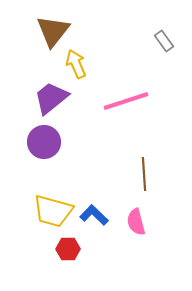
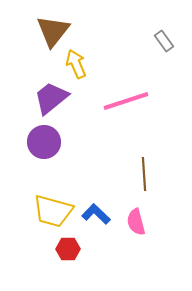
blue L-shape: moved 2 px right, 1 px up
